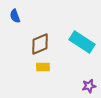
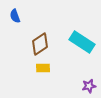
brown diamond: rotated 10 degrees counterclockwise
yellow rectangle: moved 1 px down
